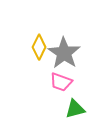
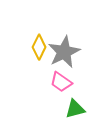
gray star: moved 1 px up; rotated 12 degrees clockwise
pink trapezoid: rotated 15 degrees clockwise
